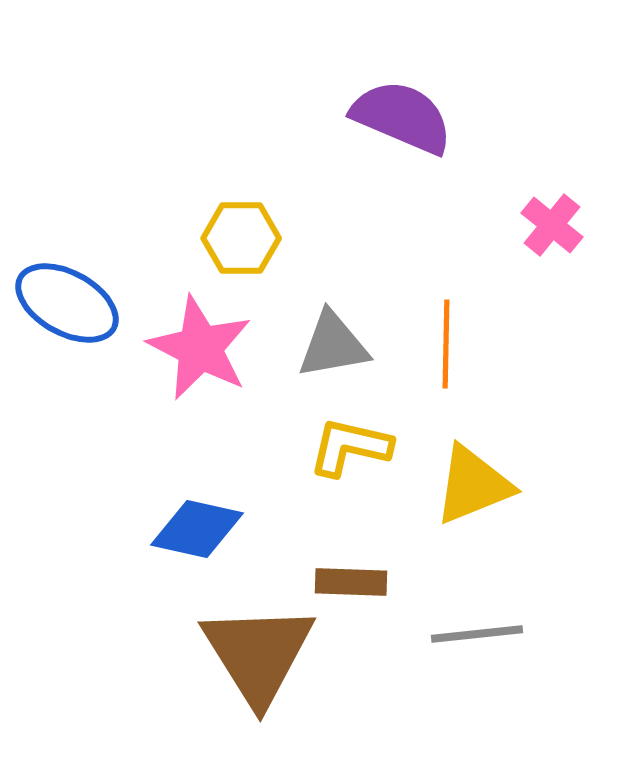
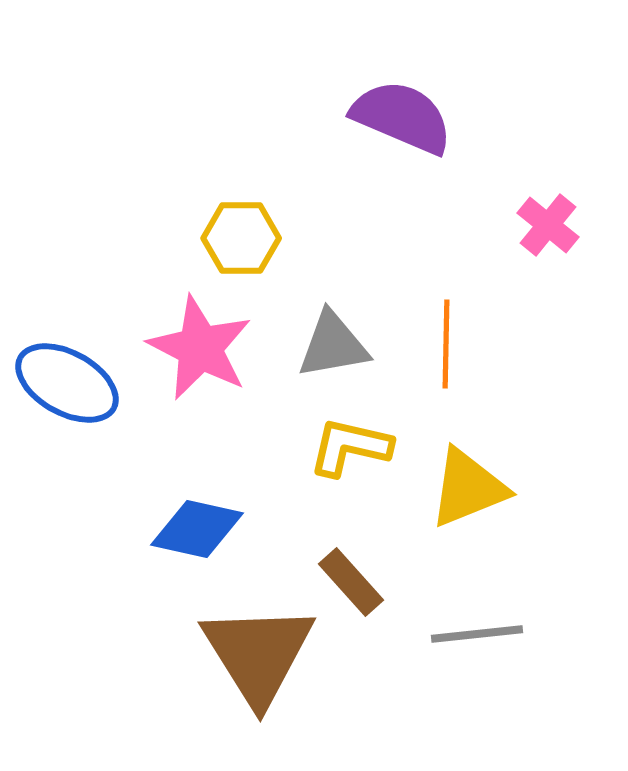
pink cross: moved 4 px left
blue ellipse: moved 80 px down
yellow triangle: moved 5 px left, 3 px down
brown rectangle: rotated 46 degrees clockwise
